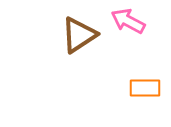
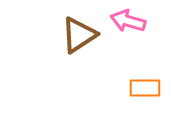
pink arrow: rotated 12 degrees counterclockwise
